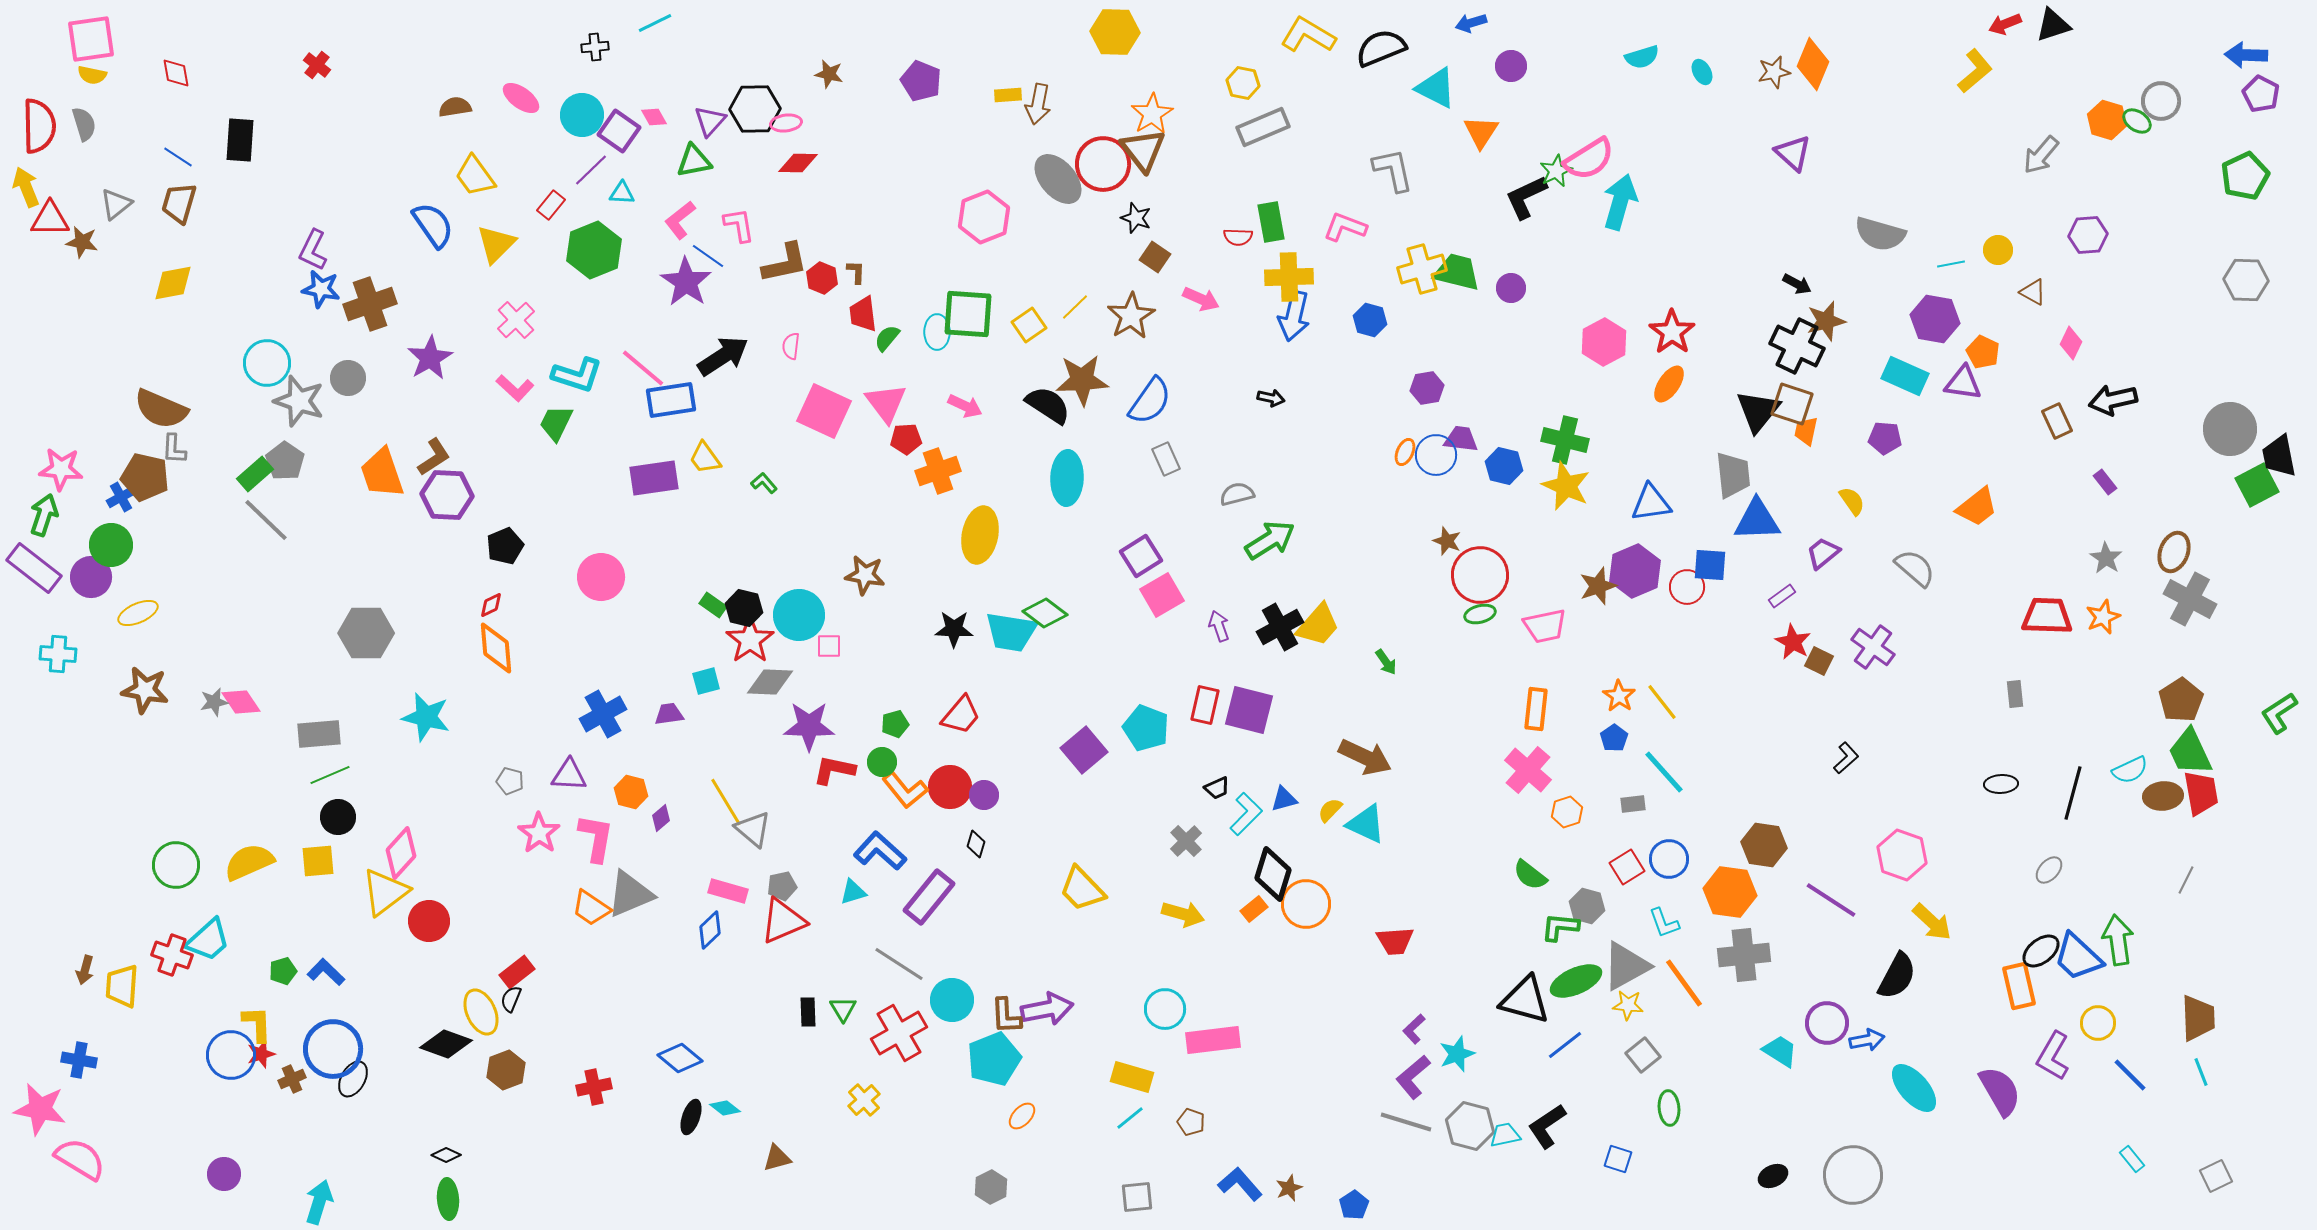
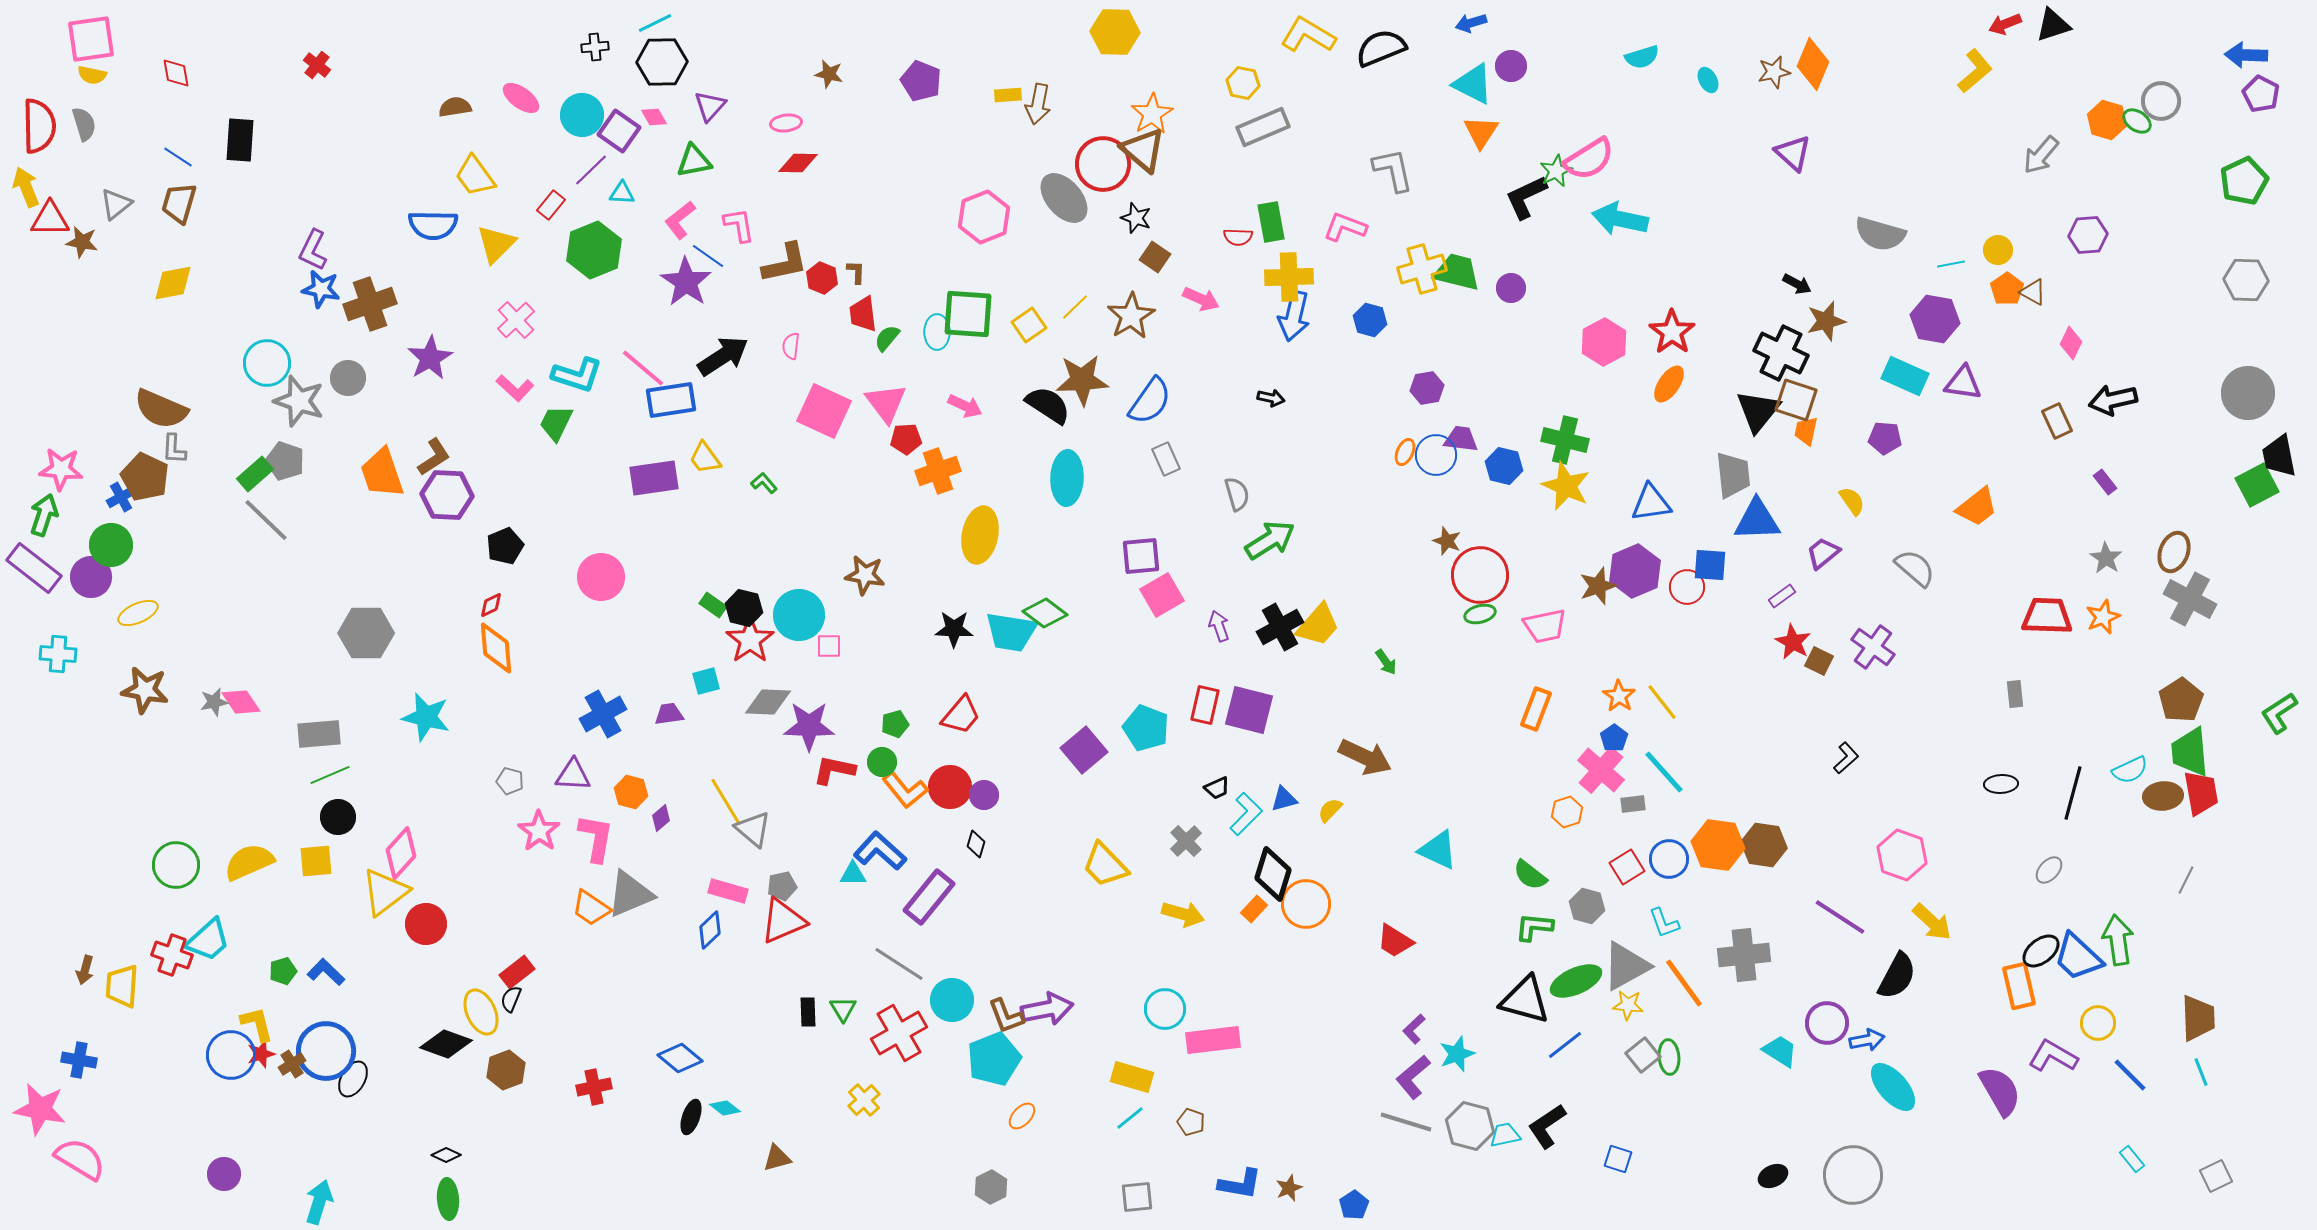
cyan ellipse at (1702, 72): moved 6 px right, 8 px down
cyan triangle at (1436, 88): moved 37 px right, 4 px up
black hexagon at (755, 109): moved 93 px left, 47 px up
purple triangle at (710, 121): moved 15 px up
brown triangle at (1143, 150): rotated 12 degrees counterclockwise
green pentagon at (2245, 176): moved 1 px left, 5 px down
gray ellipse at (1058, 179): moved 6 px right, 19 px down
cyan arrow at (1620, 202): moved 17 px down; rotated 94 degrees counterclockwise
blue semicircle at (433, 225): rotated 126 degrees clockwise
black cross at (1797, 346): moved 16 px left, 7 px down
orange pentagon at (1983, 352): moved 24 px right, 63 px up; rotated 12 degrees clockwise
brown square at (1792, 404): moved 4 px right, 4 px up
gray circle at (2230, 429): moved 18 px right, 36 px up
gray pentagon at (285, 461): rotated 15 degrees counterclockwise
brown pentagon at (145, 477): rotated 12 degrees clockwise
gray semicircle at (1237, 494): rotated 88 degrees clockwise
purple square at (1141, 556): rotated 27 degrees clockwise
gray diamond at (770, 682): moved 2 px left, 20 px down
orange rectangle at (1536, 709): rotated 15 degrees clockwise
green trapezoid at (2190, 752): rotated 20 degrees clockwise
pink cross at (1528, 770): moved 73 px right
purple triangle at (569, 775): moved 4 px right
cyan triangle at (1366, 824): moved 72 px right, 26 px down
pink star at (539, 833): moved 2 px up
yellow square at (318, 861): moved 2 px left
yellow trapezoid at (1082, 889): moved 23 px right, 24 px up
cyan triangle at (853, 892): moved 18 px up; rotated 16 degrees clockwise
orange hexagon at (1730, 892): moved 12 px left, 47 px up
purple line at (1831, 900): moved 9 px right, 17 px down
orange rectangle at (1254, 909): rotated 8 degrees counterclockwise
red circle at (429, 921): moved 3 px left, 3 px down
green L-shape at (1560, 927): moved 26 px left
red trapezoid at (1395, 941): rotated 36 degrees clockwise
brown L-shape at (1006, 1016): rotated 18 degrees counterclockwise
yellow L-shape at (257, 1024): rotated 12 degrees counterclockwise
blue circle at (333, 1049): moved 7 px left, 2 px down
purple L-shape at (2053, 1056): rotated 90 degrees clockwise
brown cross at (292, 1079): moved 15 px up; rotated 8 degrees counterclockwise
cyan ellipse at (1914, 1088): moved 21 px left, 1 px up
green ellipse at (1669, 1108): moved 51 px up
blue L-shape at (1240, 1184): rotated 141 degrees clockwise
